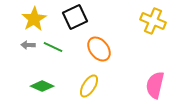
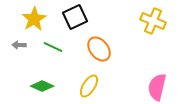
gray arrow: moved 9 px left
pink semicircle: moved 2 px right, 2 px down
